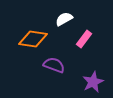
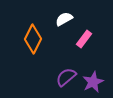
orange diamond: rotated 72 degrees counterclockwise
purple semicircle: moved 12 px right, 12 px down; rotated 60 degrees counterclockwise
